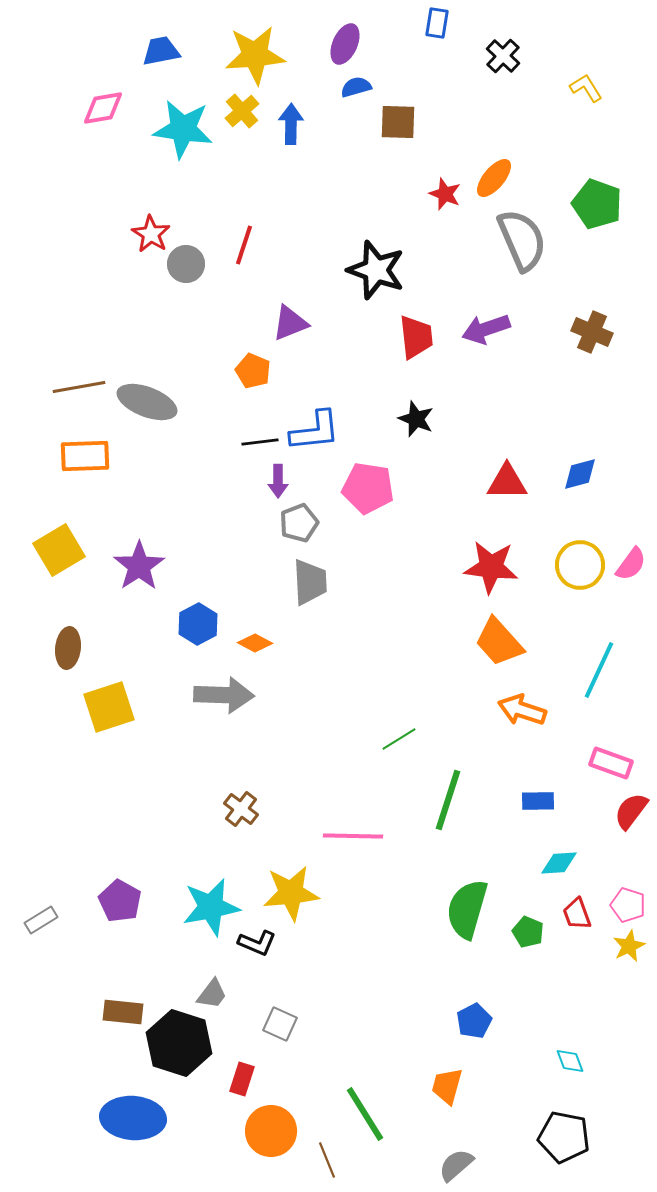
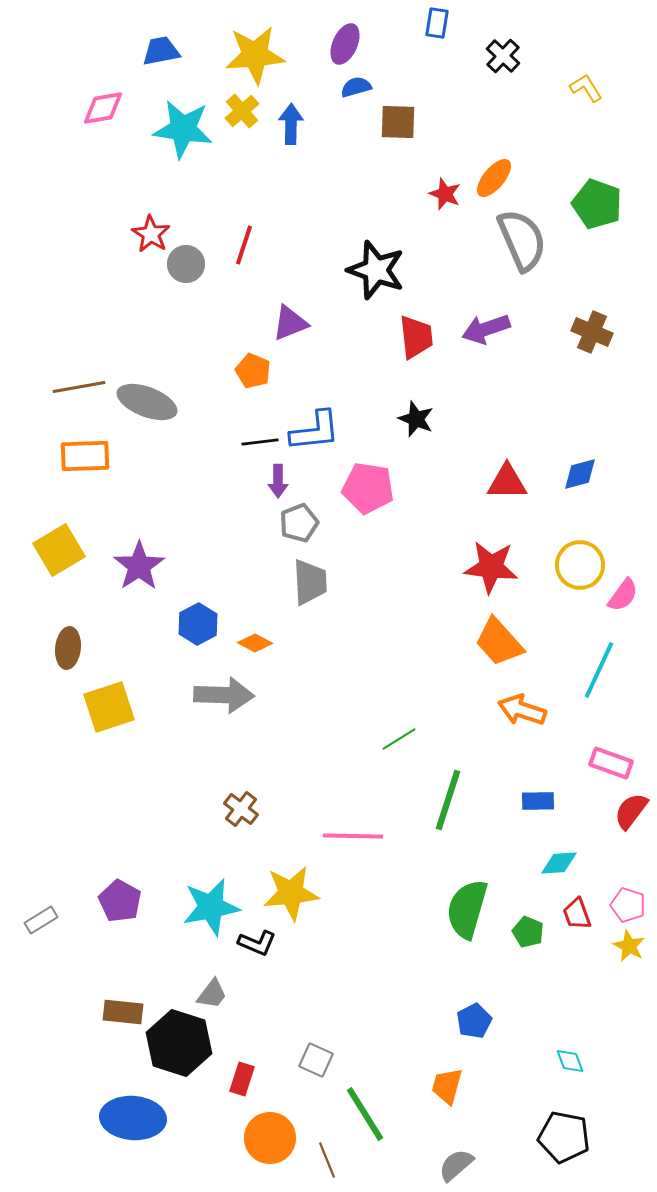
pink semicircle at (631, 564): moved 8 px left, 31 px down
yellow star at (629, 946): rotated 20 degrees counterclockwise
gray square at (280, 1024): moved 36 px right, 36 px down
orange circle at (271, 1131): moved 1 px left, 7 px down
